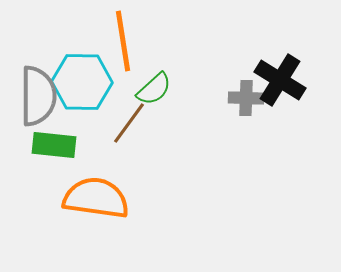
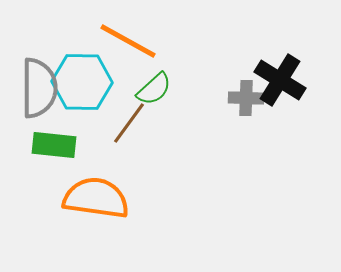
orange line: moved 5 px right; rotated 52 degrees counterclockwise
gray semicircle: moved 1 px right, 8 px up
